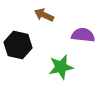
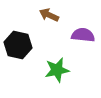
brown arrow: moved 5 px right
green star: moved 4 px left, 3 px down
